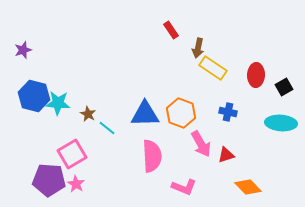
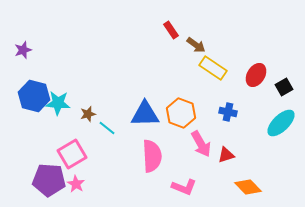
brown arrow: moved 2 px left, 3 px up; rotated 66 degrees counterclockwise
red ellipse: rotated 30 degrees clockwise
brown star: rotated 28 degrees clockwise
cyan ellipse: rotated 48 degrees counterclockwise
